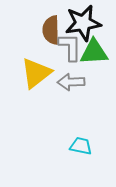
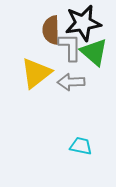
green triangle: rotated 44 degrees clockwise
